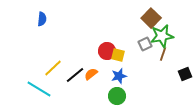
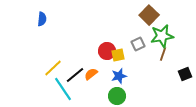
brown square: moved 2 px left, 3 px up
gray square: moved 7 px left
yellow square: rotated 24 degrees counterclockwise
cyan line: moved 24 px right; rotated 25 degrees clockwise
